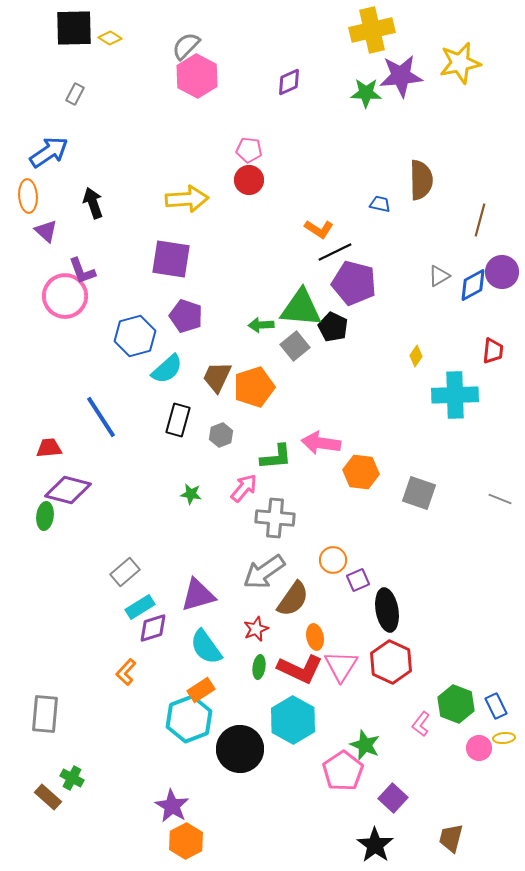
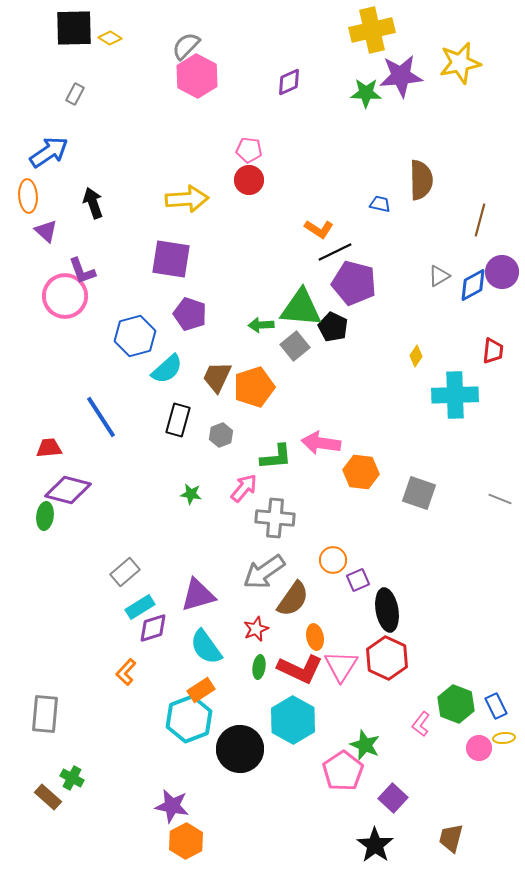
purple pentagon at (186, 316): moved 4 px right, 2 px up
red hexagon at (391, 662): moved 4 px left, 4 px up
purple star at (172, 806): rotated 20 degrees counterclockwise
